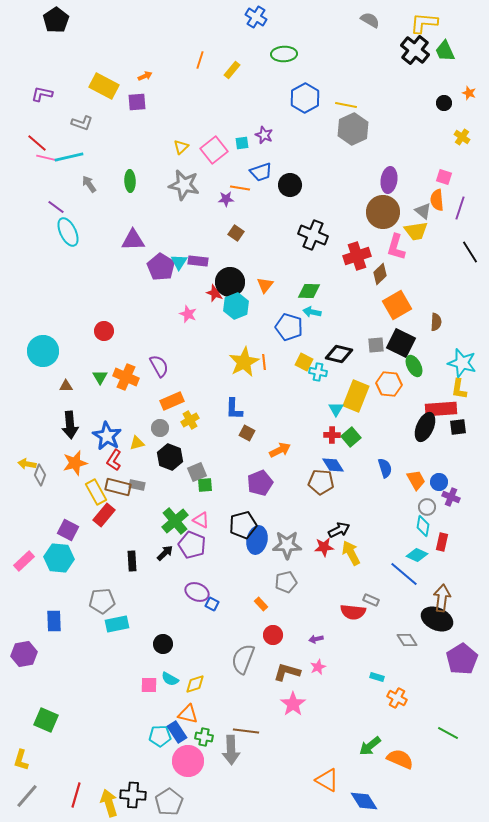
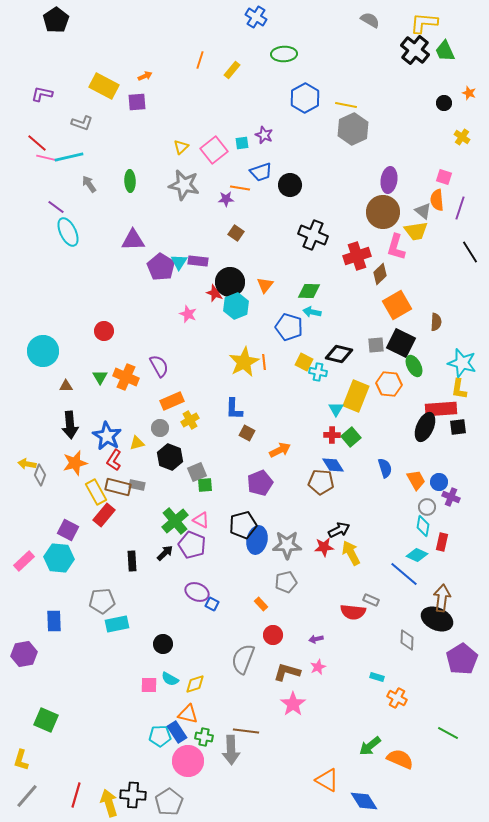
gray diamond at (407, 640): rotated 35 degrees clockwise
